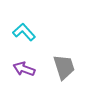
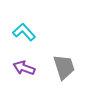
purple arrow: moved 1 px up
